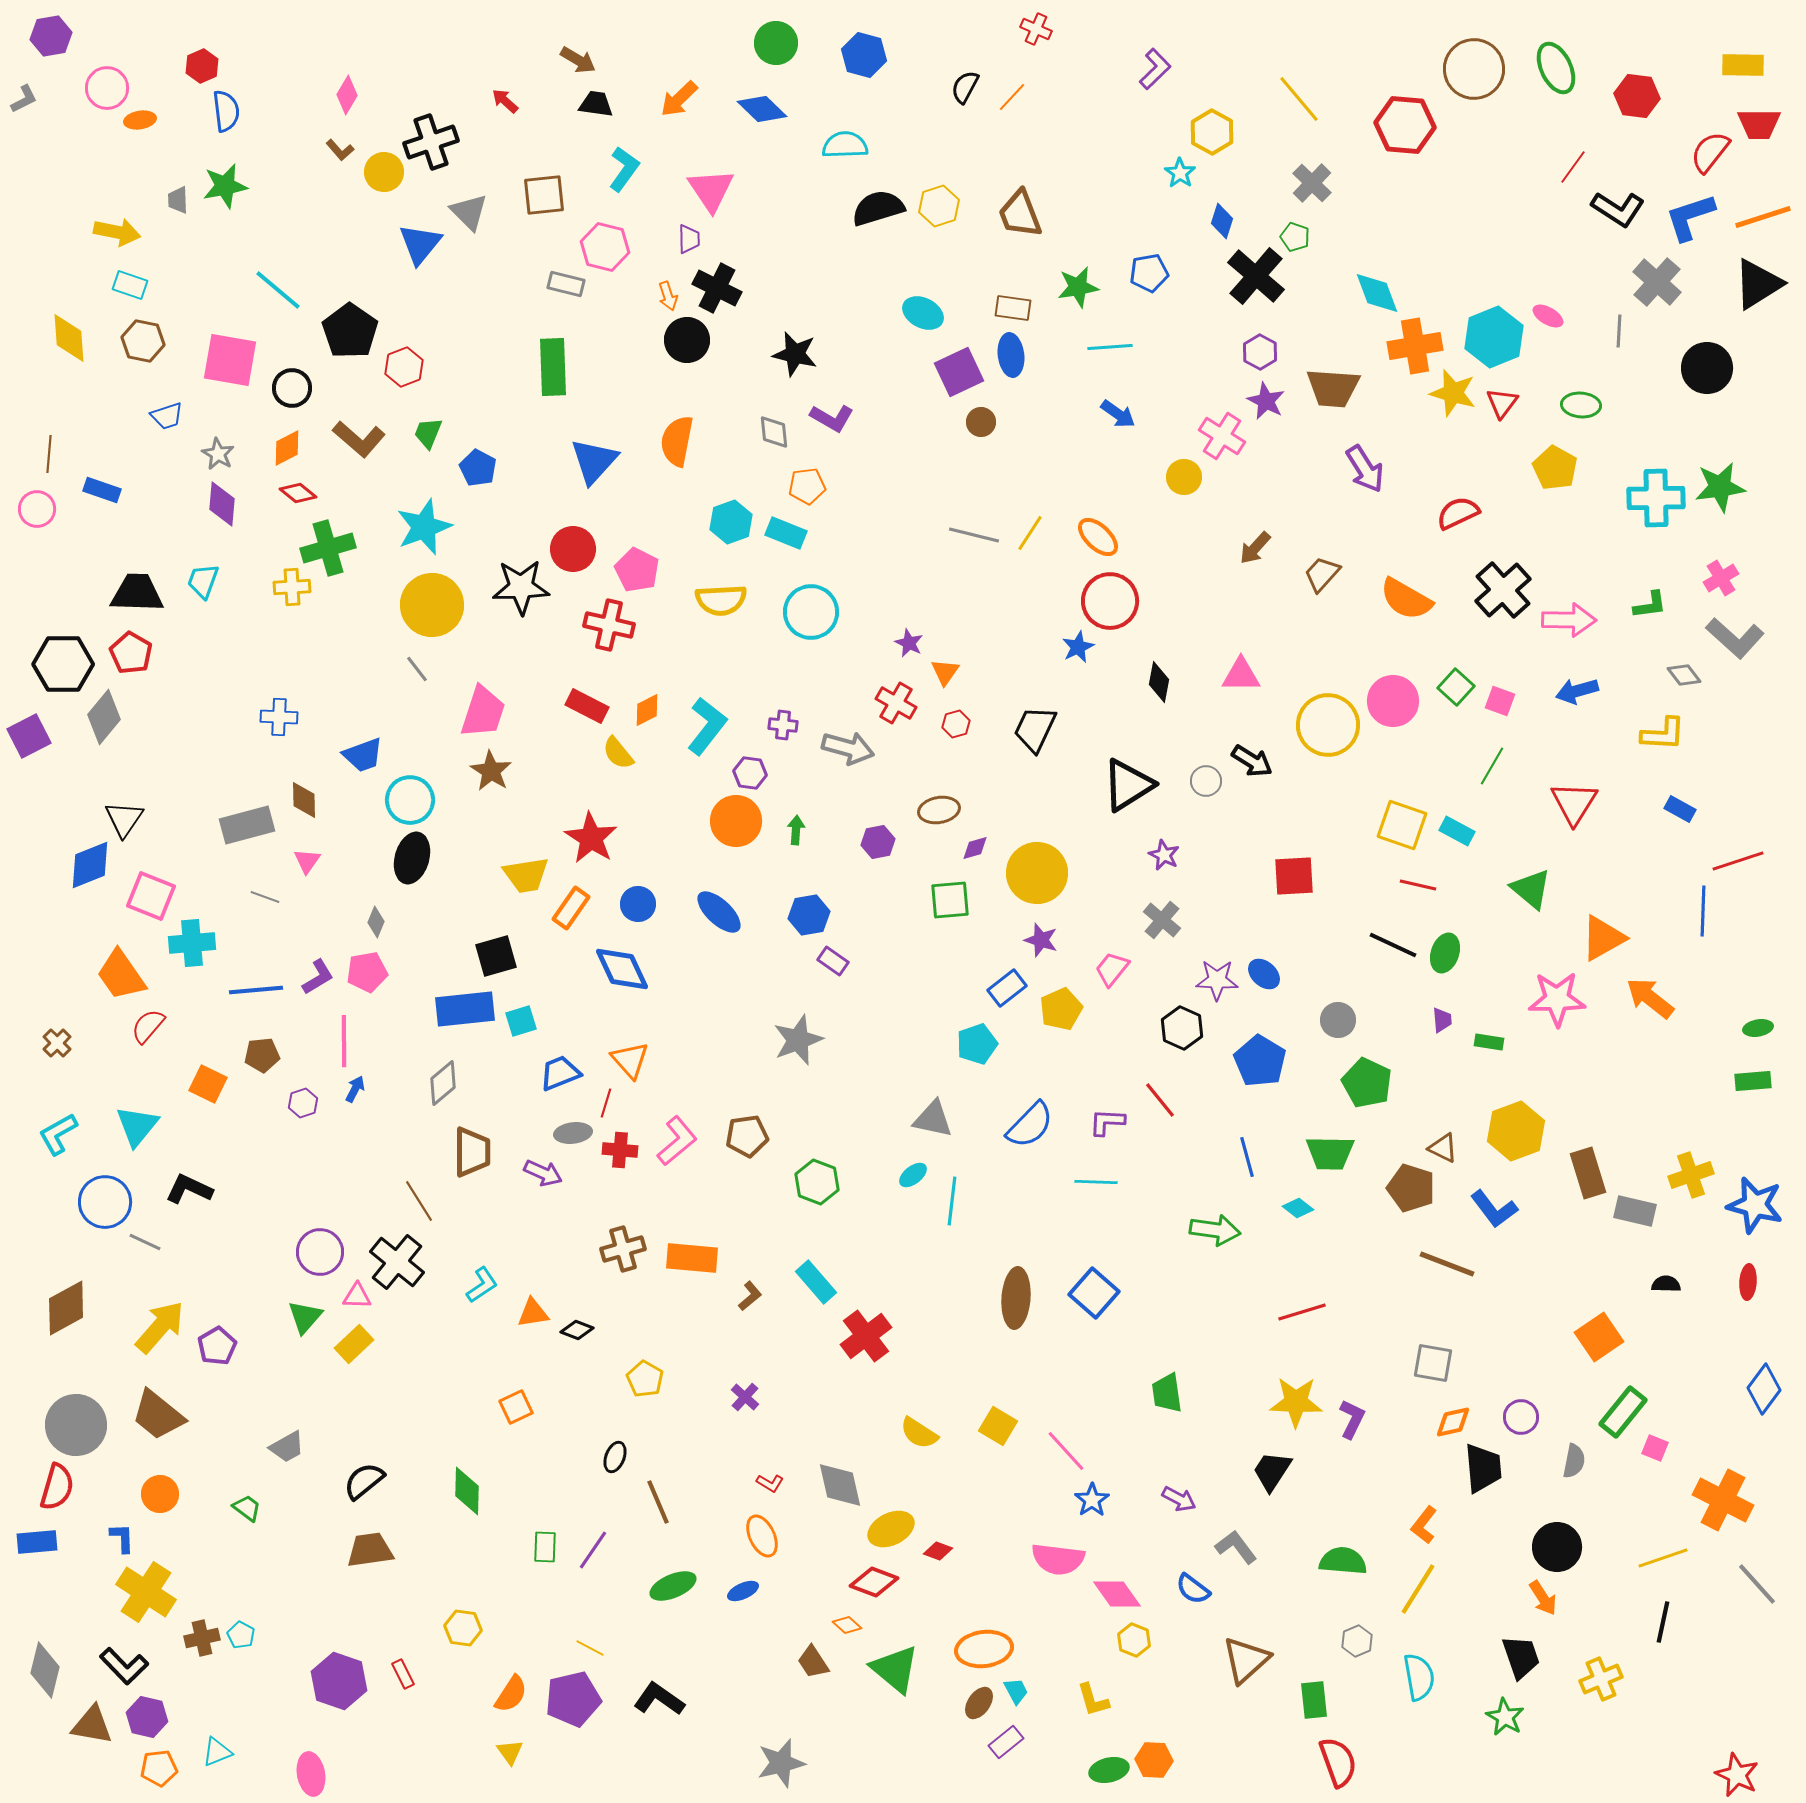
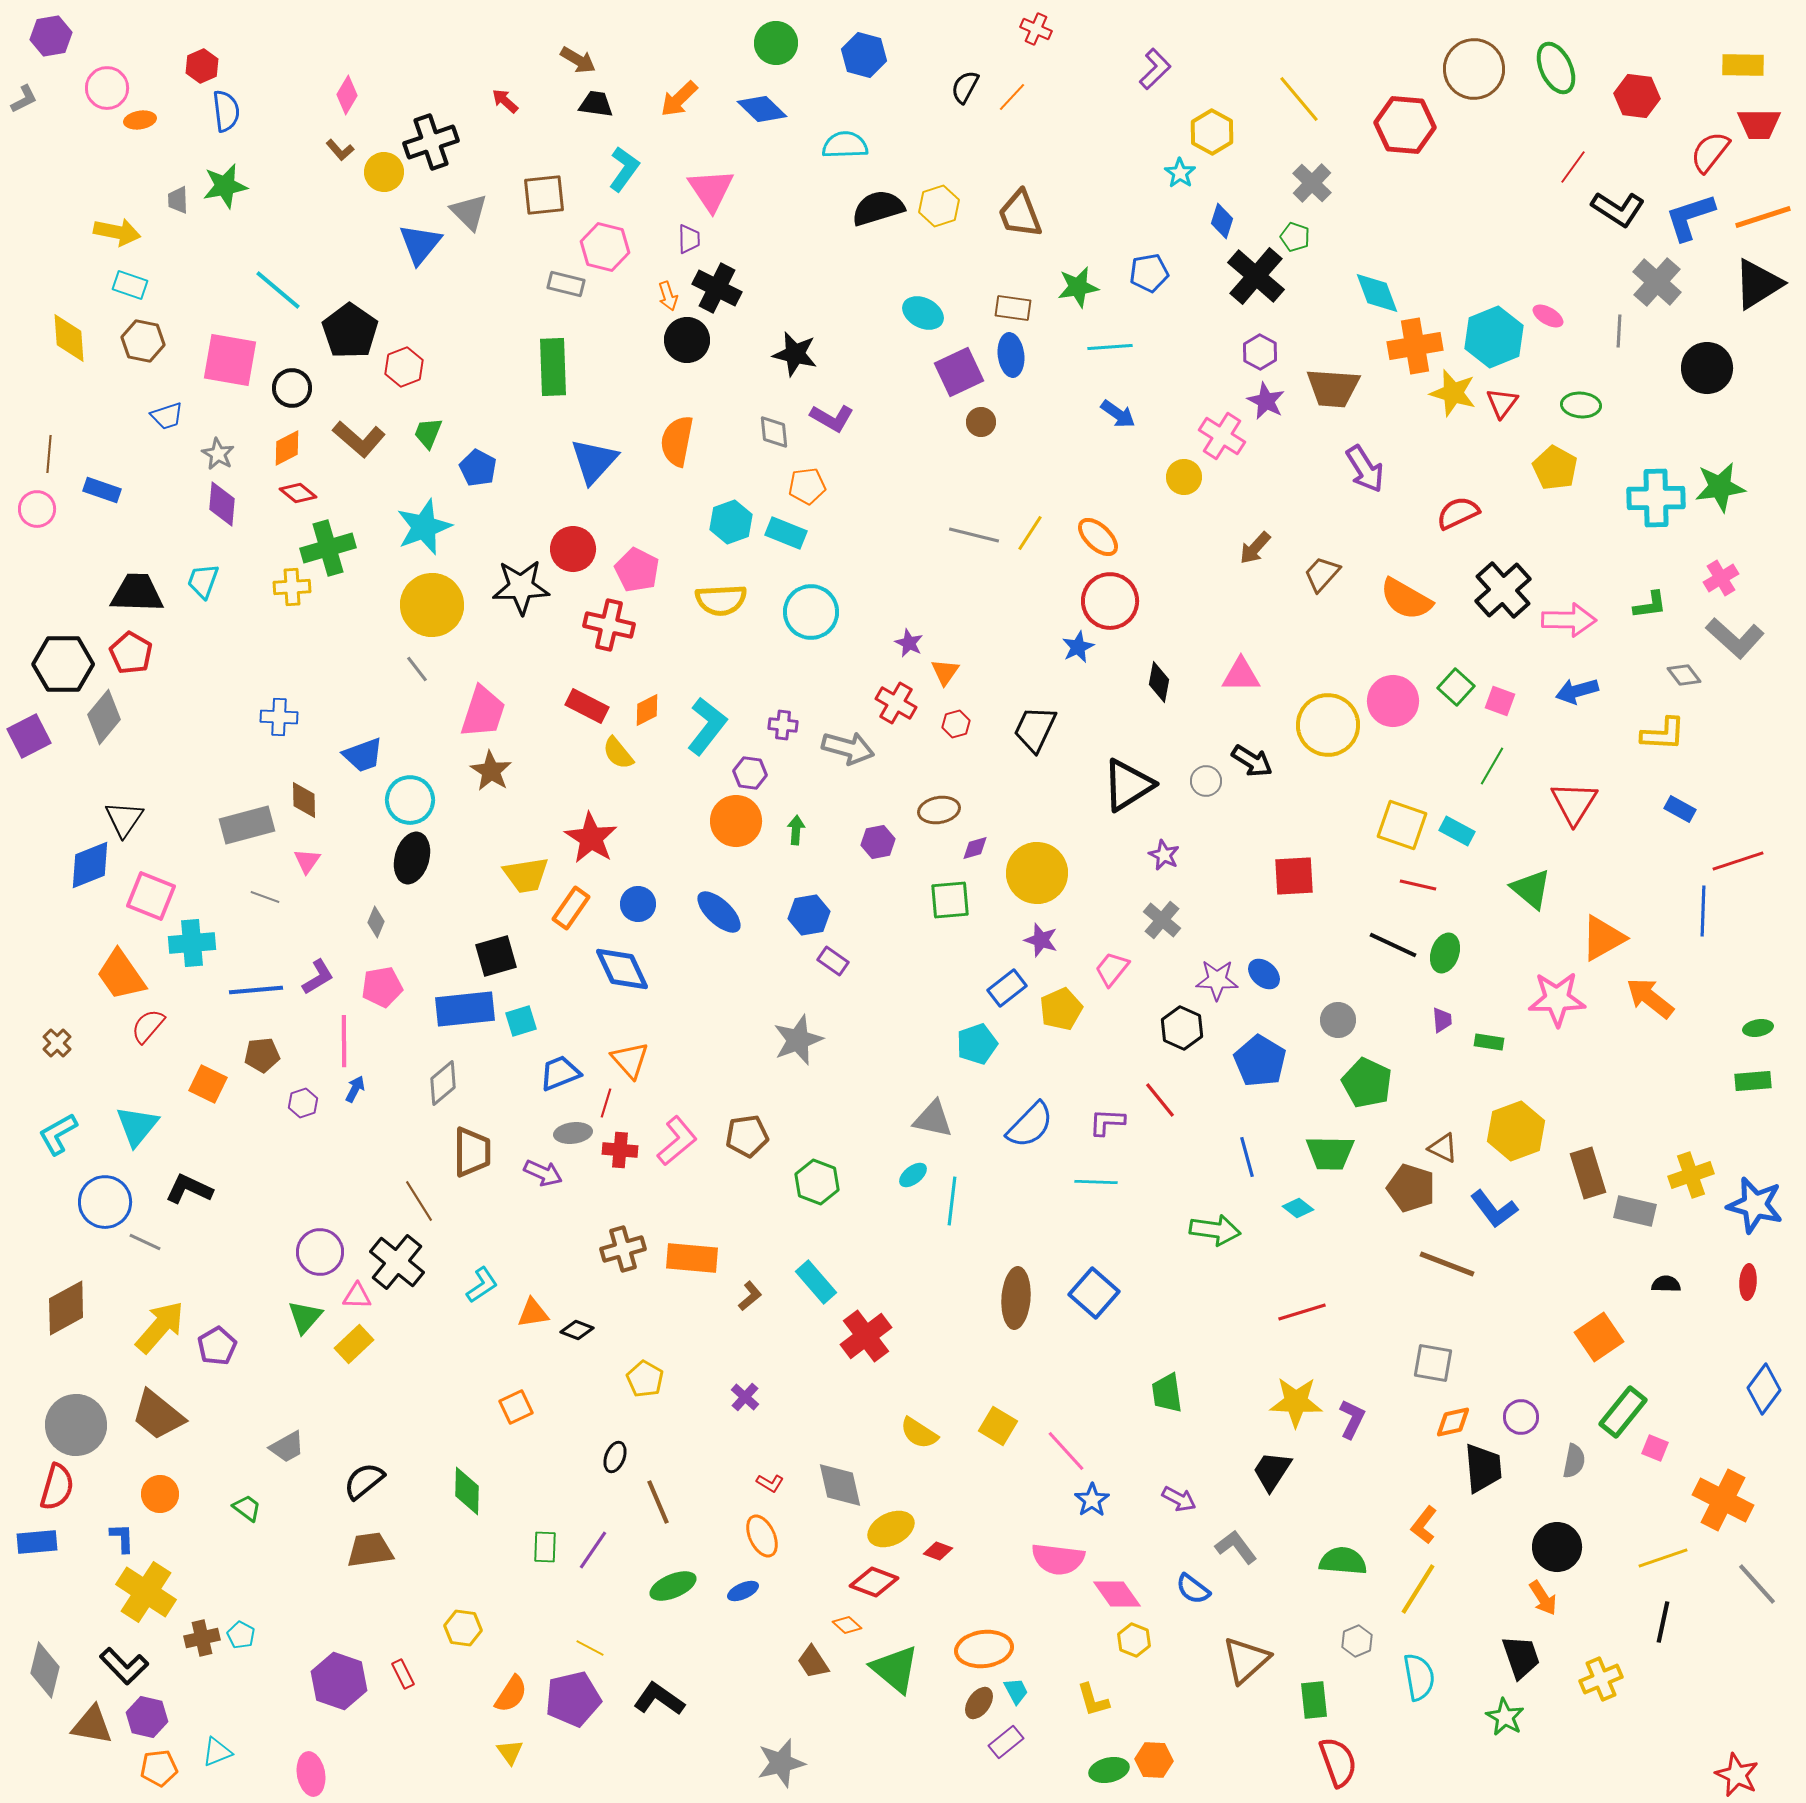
pink pentagon at (367, 972): moved 15 px right, 15 px down
